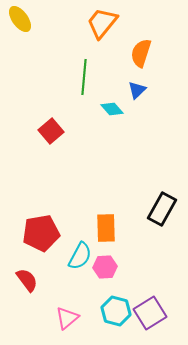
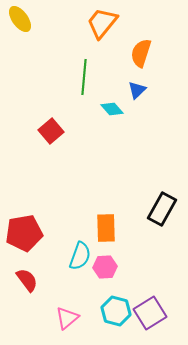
red pentagon: moved 17 px left
cyan semicircle: rotated 8 degrees counterclockwise
